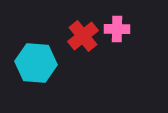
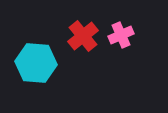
pink cross: moved 4 px right, 6 px down; rotated 25 degrees counterclockwise
